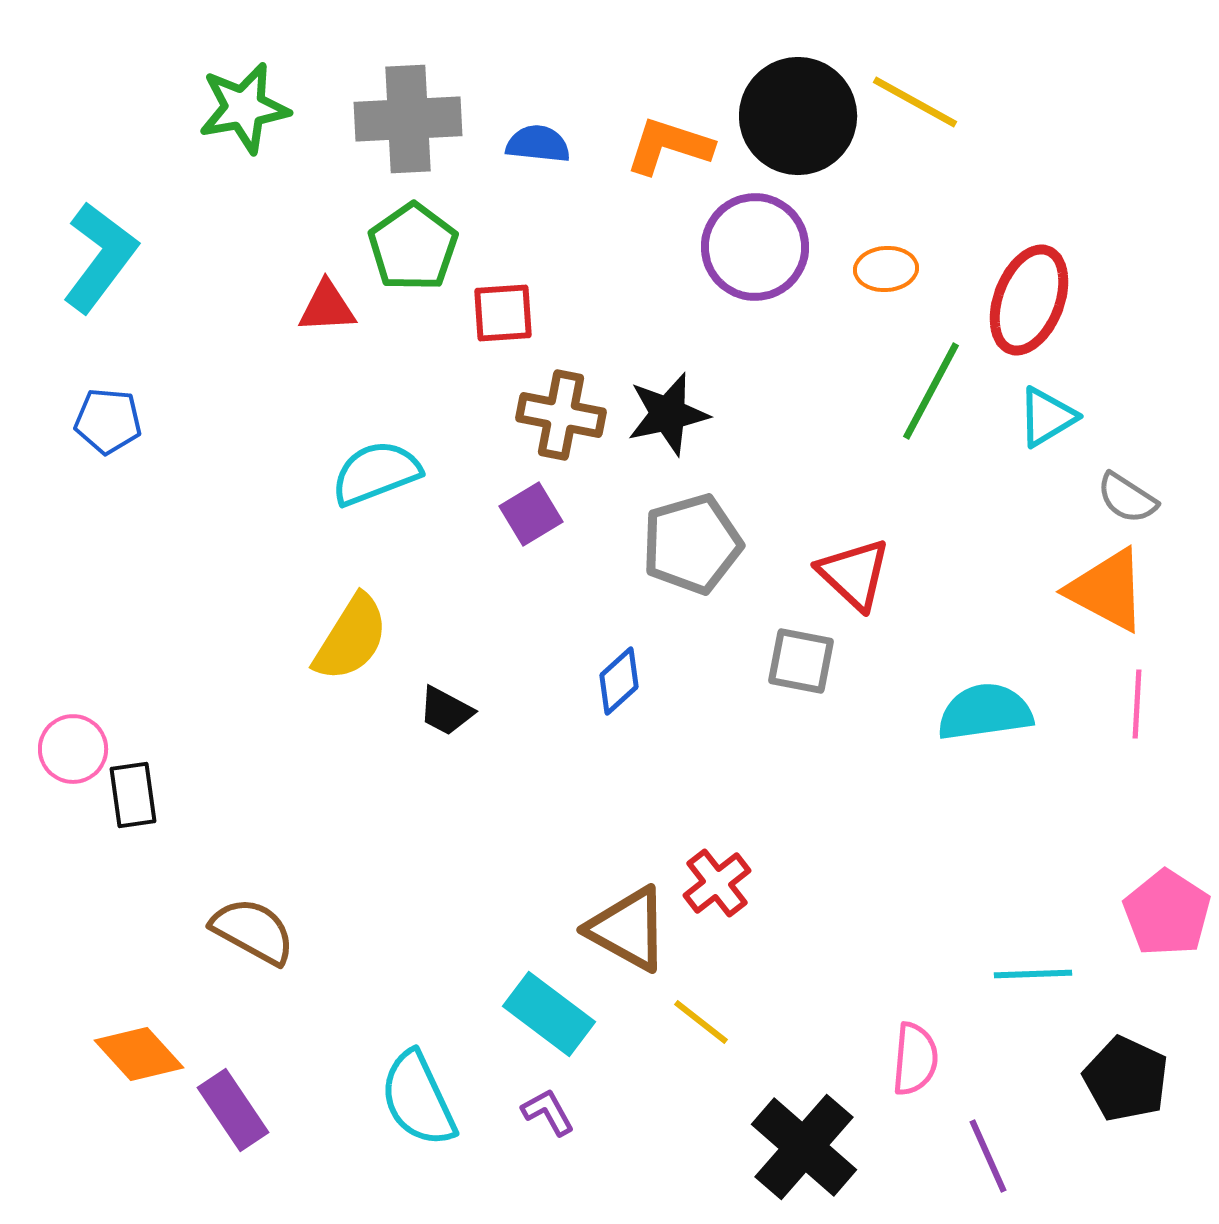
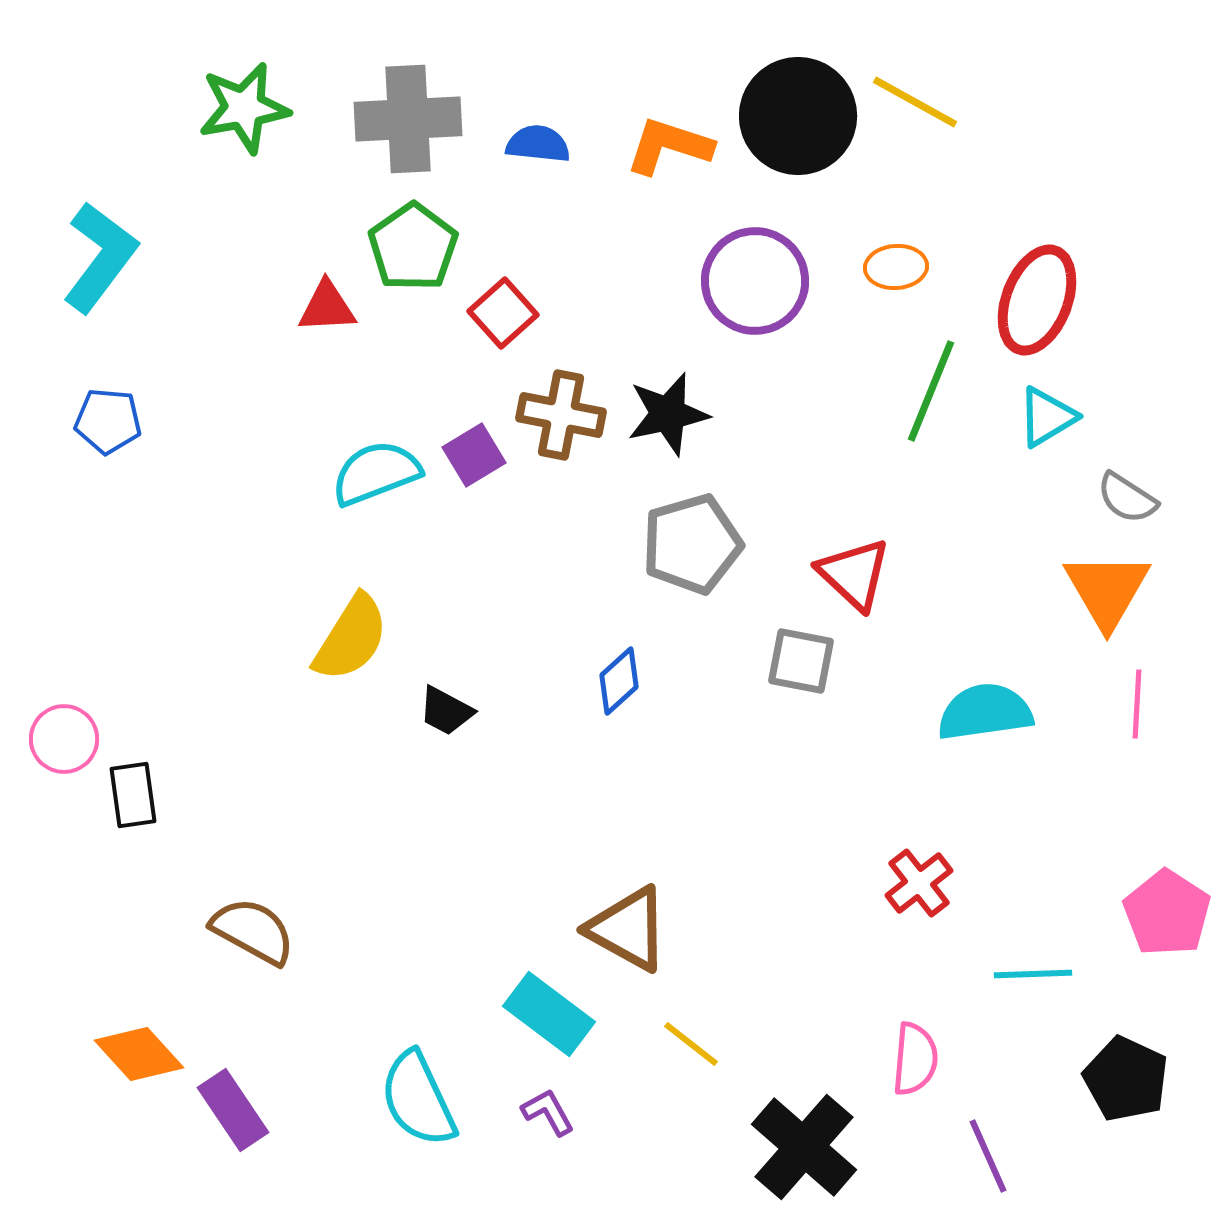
purple circle at (755, 247): moved 34 px down
orange ellipse at (886, 269): moved 10 px right, 2 px up
red ellipse at (1029, 300): moved 8 px right
red square at (503, 313): rotated 38 degrees counterclockwise
green line at (931, 391): rotated 6 degrees counterclockwise
purple square at (531, 514): moved 57 px left, 59 px up
orange triangle at (1107, 590): rotated 32 degrees clockwise
pink circle at (73, 749): moved 9 px left, 10 px up
red cross at (717, 883): moved 202 px right
yellow line at (701, 1022): moved 10 px left, 22 px down
